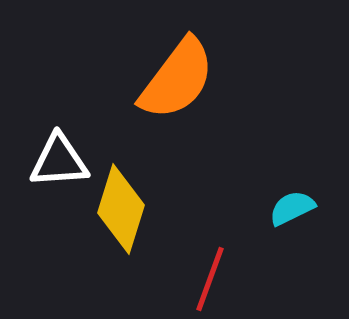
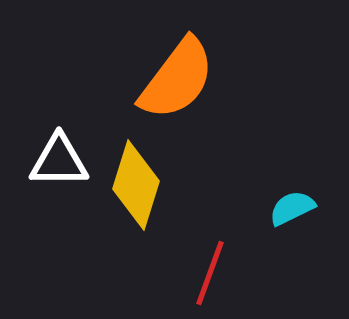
white triangle: rotated 4 degrees clockwise
yellow diamond: moved 15 px right, 24 px up
red line: moved 6 px up
